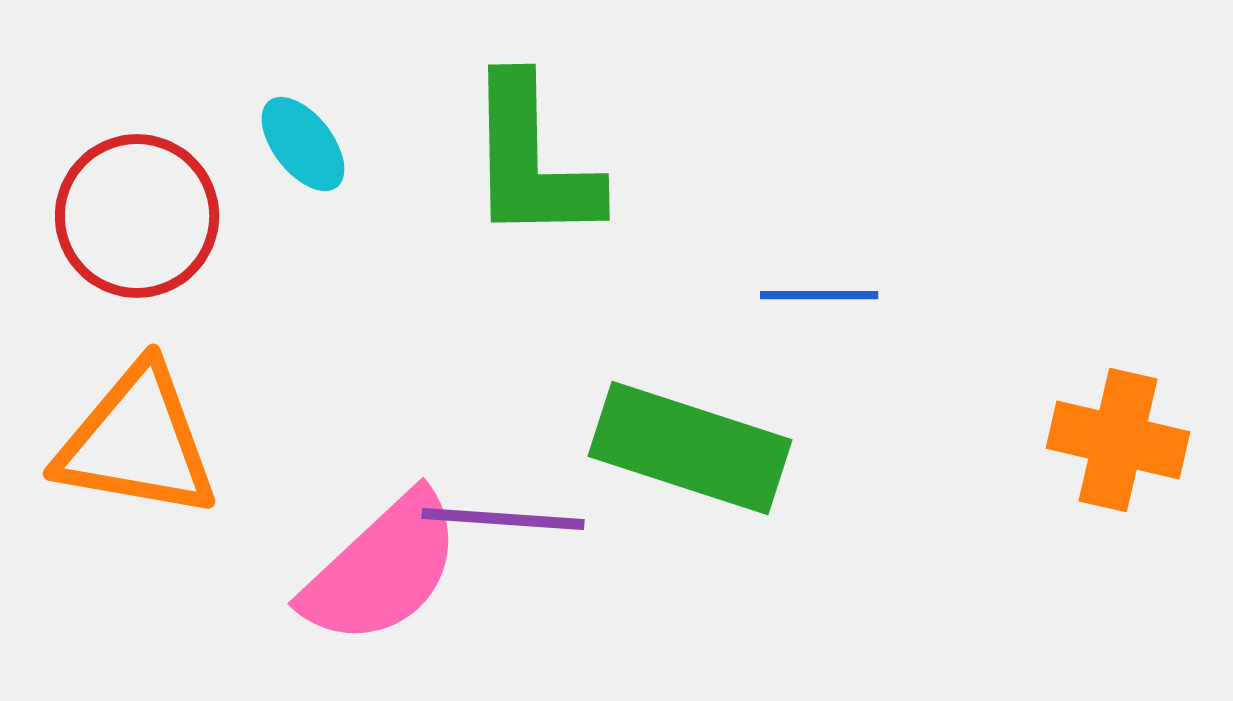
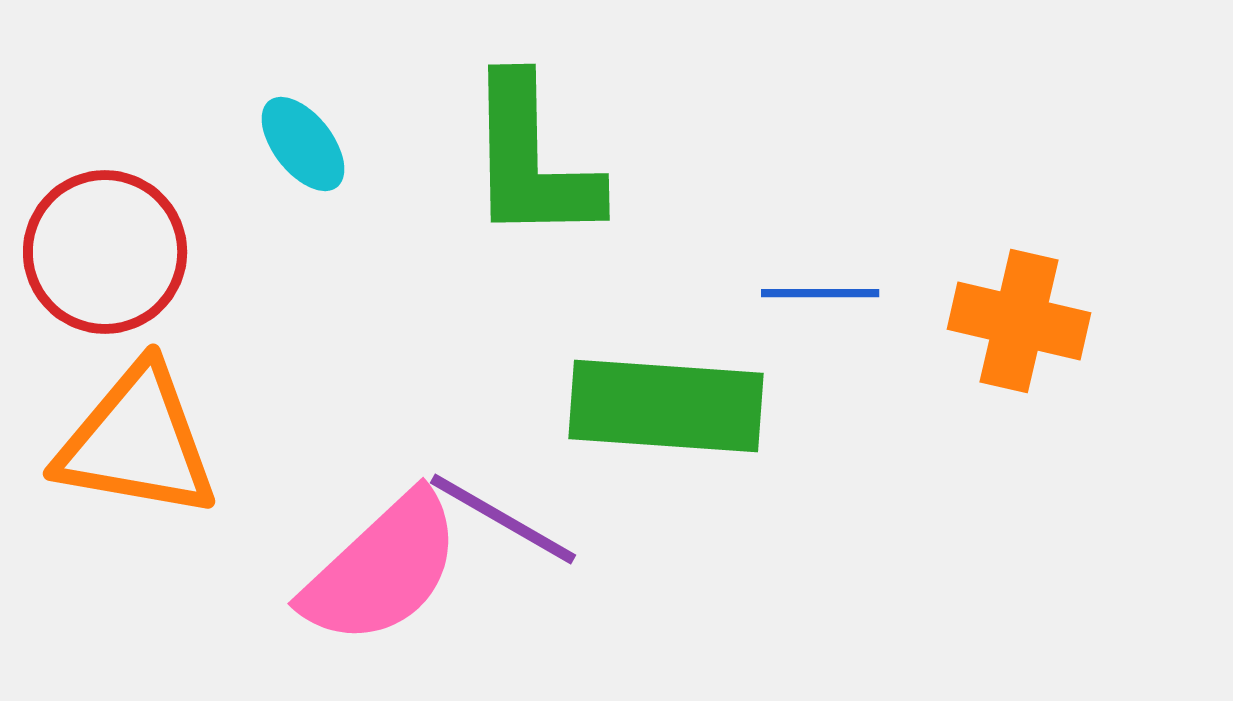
red circle: moved 32 px left, 36 px down
blue line: moved 1 px right, 2 px up
orange cross: moved 99 px left, 119 px up
green rectangle: moved 24 px left, 42 px up; rotated 14 degrees counterclockwise
purple line: rotated 26 degrees clockwise
